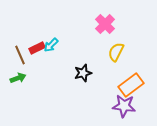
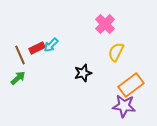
green arrow: rotated 21 degrees counterclockwise
